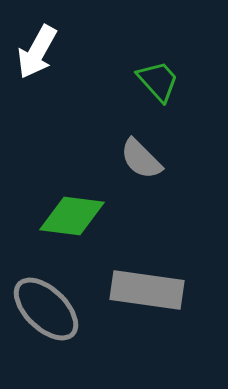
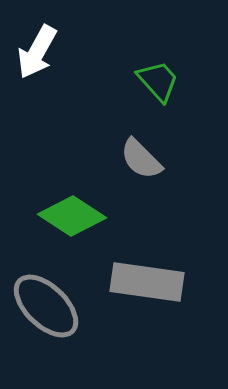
green diamond: rotated 26 degrees clockwise
gray rectangle: moved 8 px up
gray ellipse: moved 3 px up
